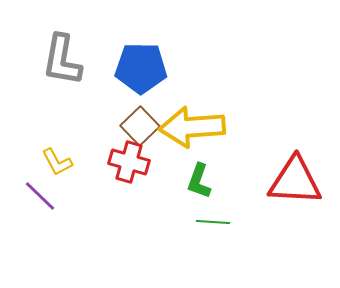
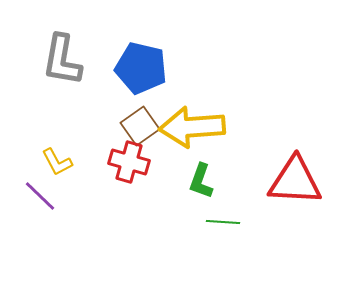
blue pentagon: rotated 12 degrees clockwise
brown square: rotated 9 degrees clockwise
green L-shape: moved 2 px right
green line: moved 10 px right
